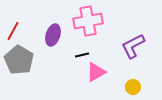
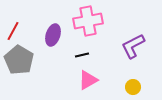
pink triangle: moved 8 px left, 8 px down
